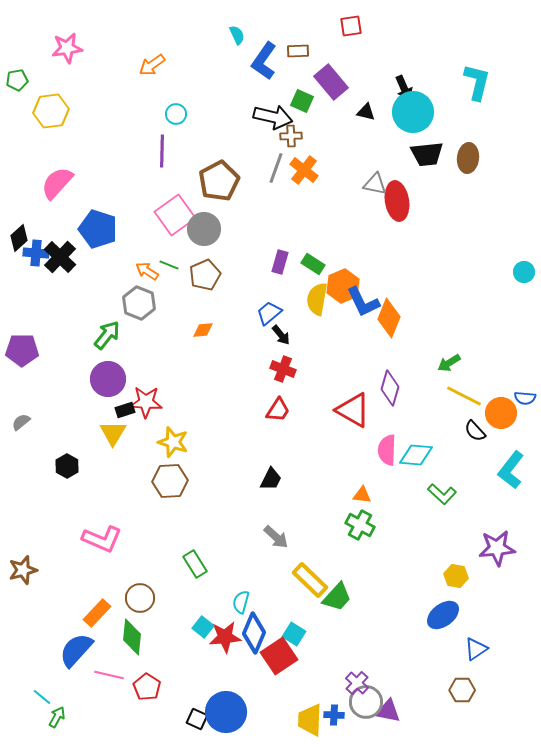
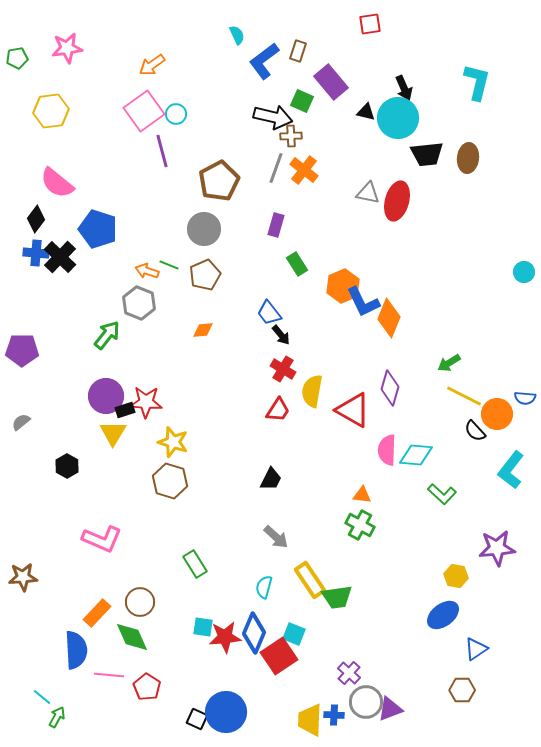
red square at (351, 26): moved 19 px right, 2 px up
brown rectangle at (298, 51): rotated 70 degrees counterclockwise
blue L-shape at (264, 61): rotated 18 degrees clockwise
green pentagon at (17, 80): moved 22 px up
cyan circle at (413, 112): moved 15 px left, 6 px down
purple line at (162, 151): rotated 16 degrees counterclockwise
pink semicircle at (57, 183): rotated 93 degrees counterclockwise
gray triangle at (375, 184): moved 7 px left, 9 px down
red ellipse at (397, 201): rotated 24 degrees clockwise
pink square at (175, 215): moved 31 px left, 104 px up
black diamond at (19, 238): moved 17 px right, 19 px up; rotated 12 degrees counterclockwise
purple rectangle at (280, 262): moved 4 px left, 37 px up
green rectangle at (313, 264): moved 16 px left; rotated 25 degrees clockwise
orange arrow at (147, 271): rotated 15 degrees counterclockwise
yellow semicircle at (317, 299): moved 5 px left, 92 px down
blue trapezoid at (269, 313): rotated 88 degrees counterclockwise
red cross at (283, 369): rotated 10 degrees clockwise
purple circle at (108, 379): moved 2 px left, 17 px down
orange circle at (501, 413): moved 4 px left, 1 px down
brown hexagon at (170, 481): rotated 20 degrees clockwise
brown star at (23, 570): moved 7 px down; rotated 12 degrees clockwise
yellow rectangle at (310, 580): rotated 12 degrees clockwise
green trapezoid at (337, 597): rotated 40 degrees clockwise
brown circle at (140, 598): moved 4 px down
cyan semicircle at (241, 602): moved 23 px right, 15 px up
cyan square at (203, 627): rotated 30 degrees counterclockwise
cyan square at (294, 634): rotated 10 degrees counterclockwise
green diamond at (132, 637): rotated 30 degrees counterclockwise
blue semicircle at (76, 650): rotated 135 degrees clockwise
pink line at (109, 675): rotated 8 degrees counterclockwise
purple cross at (357, 683): moved 8 px left, 10 px up
purple triangle at (388, 711): moved 2 px right, 2 px up; rotated 32 degrees counterclockwise
